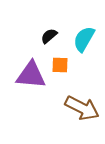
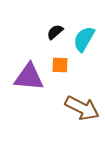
black semicircle: moved 6 px right, 4 px up
purple triangle: moved 2 px left, 2 px down
